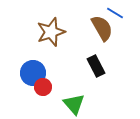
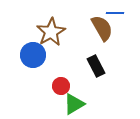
blue line: rotated 30 degrees counterclockwise
brown star: rotated 12 degrees counterclockwise
blue circle: moved 18 px up
red circle: moved 18 px right, 1 px up
green triangle: rotated 40 degrees clockwise
